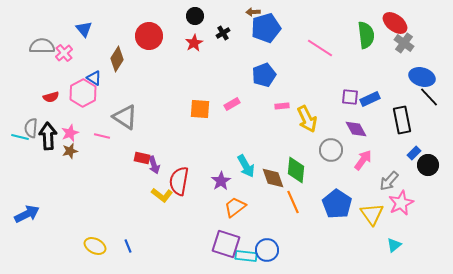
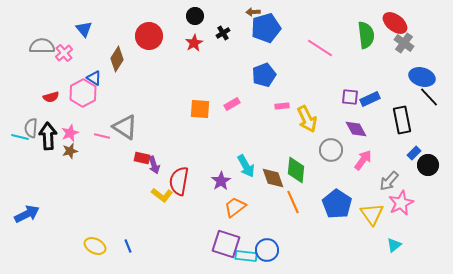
gray triangle at (125, 117): moved 10 px down
